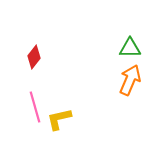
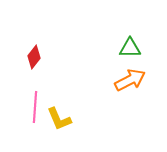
orange arrow: rotated 40 degrees clockwise
pink line: rotated 20 degrees clockwise
yellow L-shape: rotated 100 degrees counterclockwise
